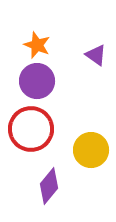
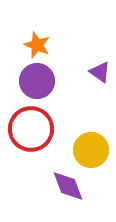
purple triangle: moved 4 px right, 17 px down
purple diamond: moved 19 px right; rotated 60 degrees counterclockwise
